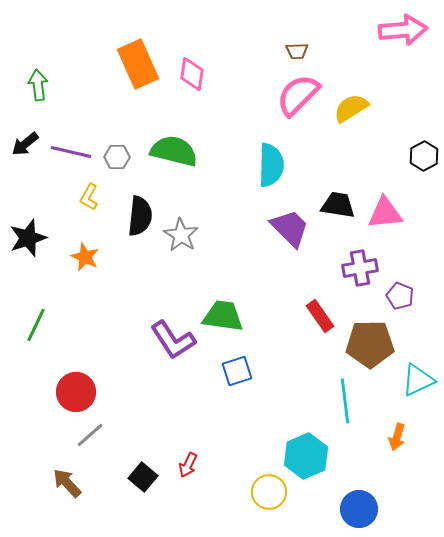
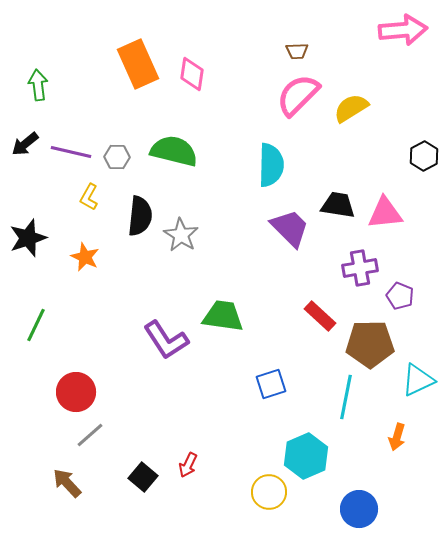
red rectangle: rotated 12 degrees counterclockwise
purple L-shape: moved 7 px left
blue square: moved 34 px right, 13 px down
cyan line: moved 1 px right, 4 px up; rotated 18 degrees clockwise
